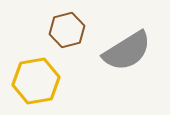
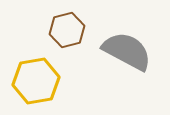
gray semicircle: rotated 120 degrees counterclockwise
